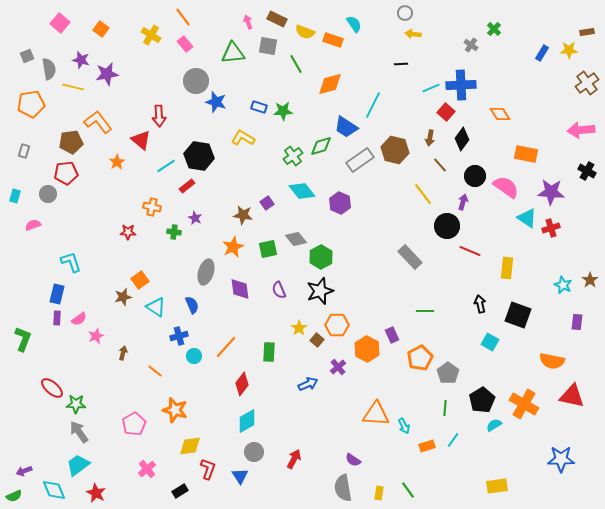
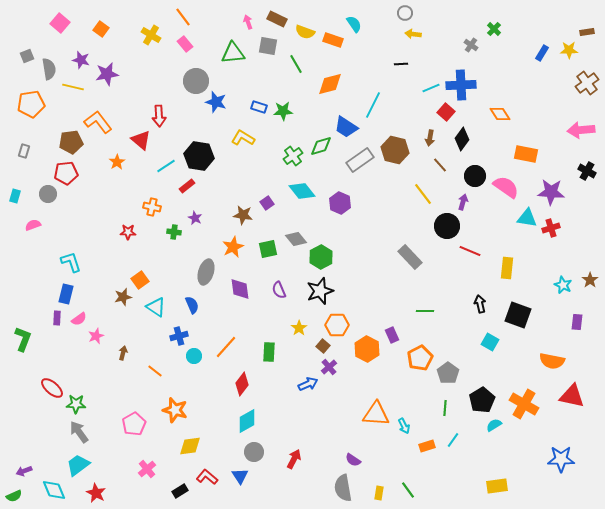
cyan triangle at (527, 218): rotated 25 degrees counterclockwise
blue rectangle at (57, 294): moved 9 px right
brown square at (317, 340): moved 6 px right, 6 px down
purple cross at (338, 367): moved 9 px left
red L-shape at (208, 469): moved 1 px left, 8 px down; rotated 70 degrees counterclockwise
